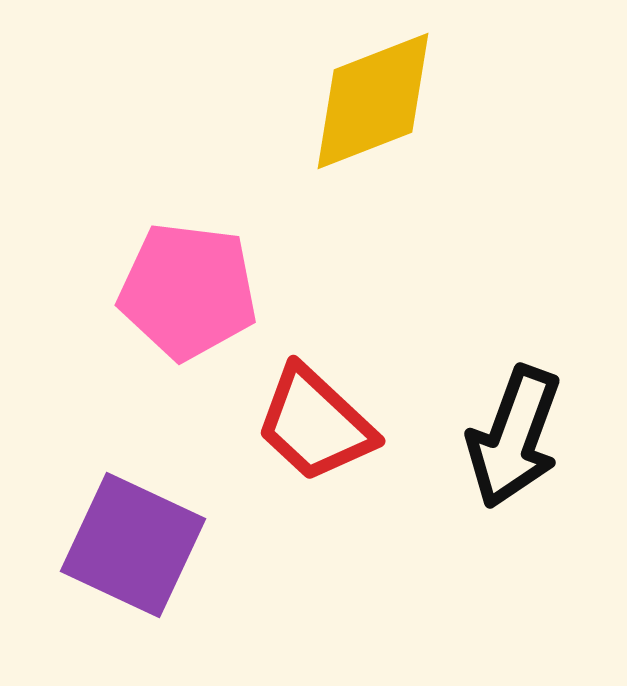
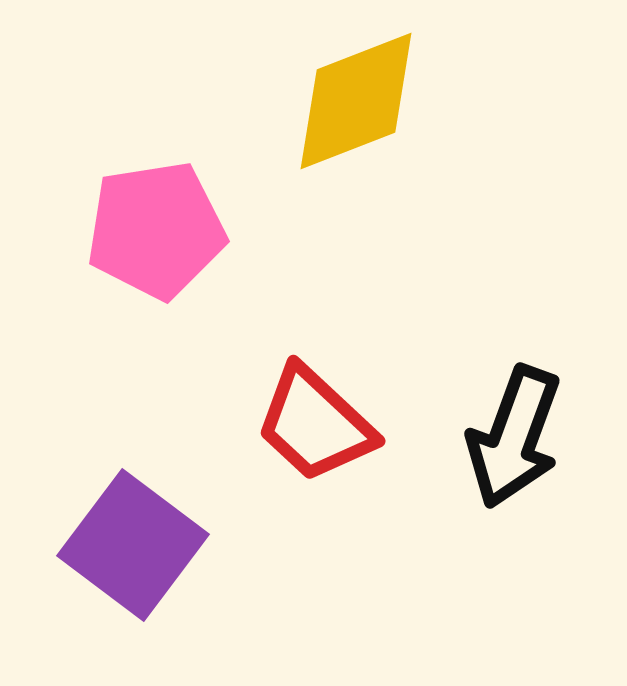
yellow diamond: moved 17 px left
pink pentagon: moved 32 px left, 61 px up; rotated 16 degrees counterclockwise
purple square: rotated 12 degrees clockwise
